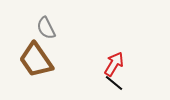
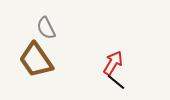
red arrow: moved 1 px left, 1 px up
black line: moved 2 px right, 1 px up
